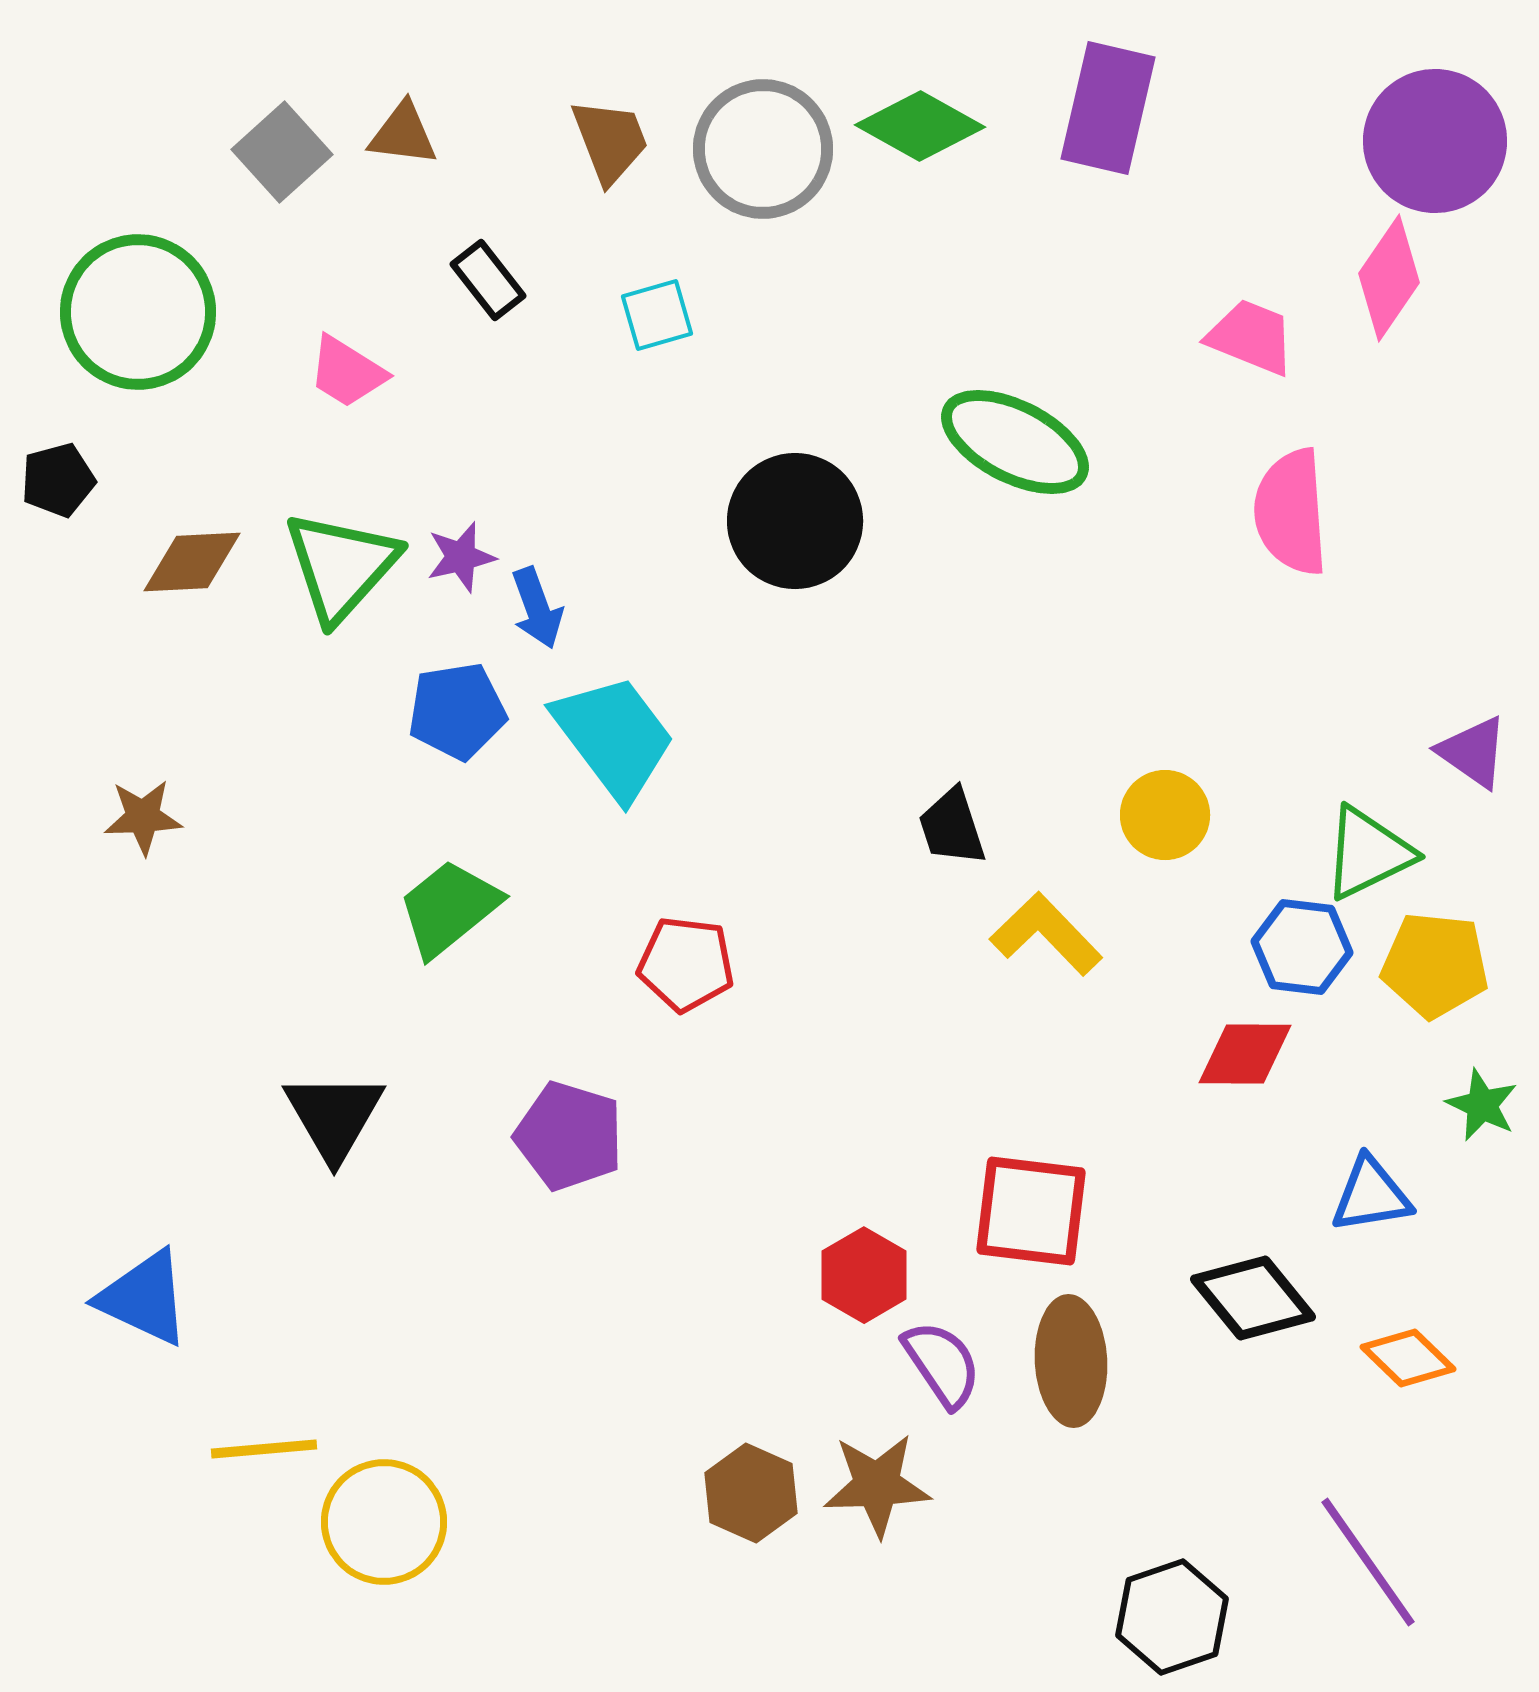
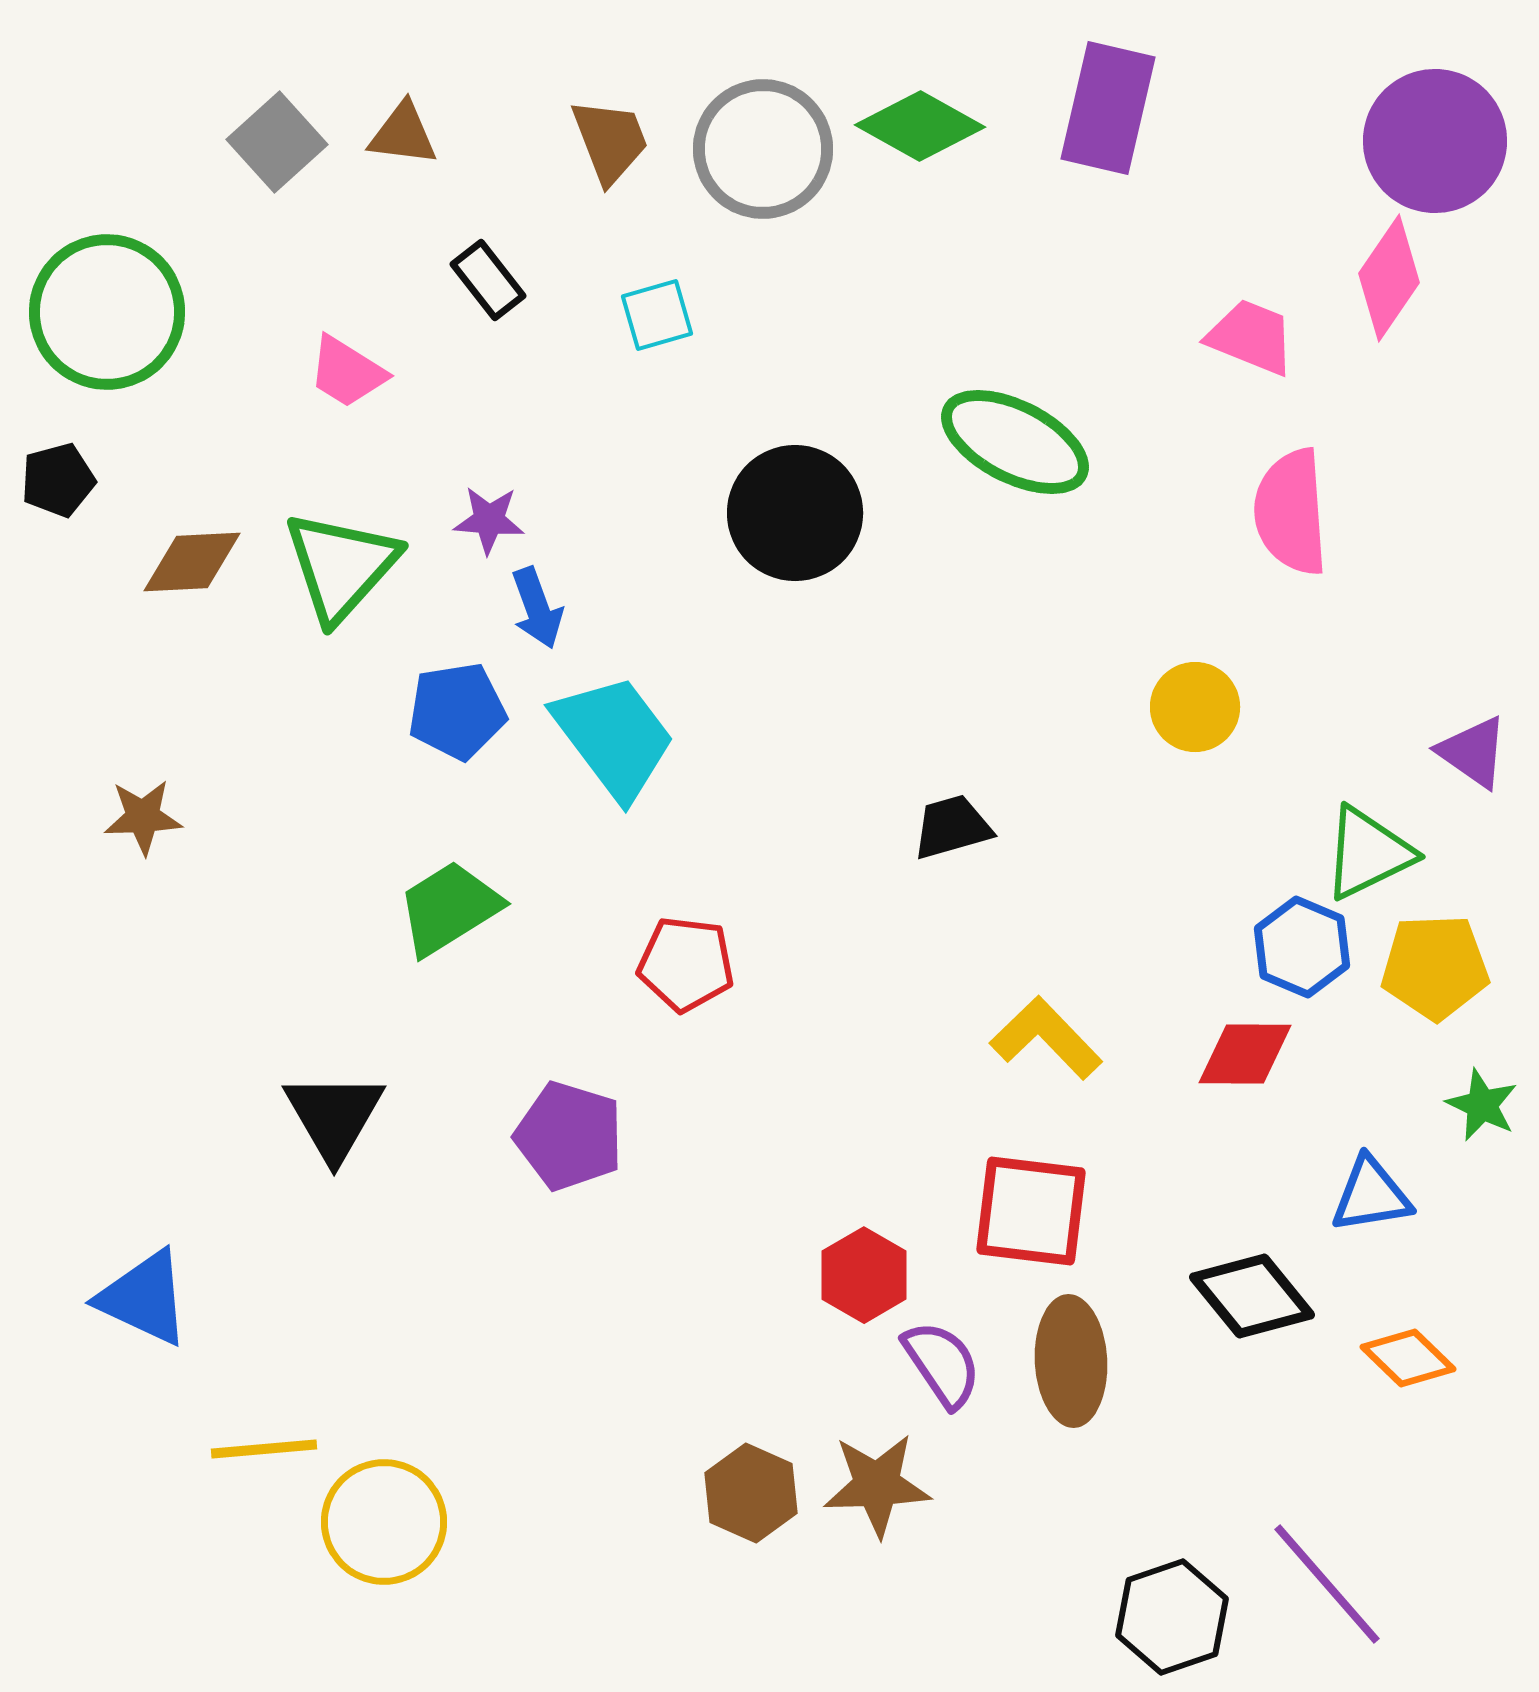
gray square at (282, 152): moved 5 px left, 10 px up
green circle at (138, 312): moved 31 px left
black circle at (795, 521): moved 8 px up
purple star at (461, 557): moved 28 px right, 37 px up; rotated 18 degrees clockwise
yellow circle at (1165, 815): moved 30 px right, 108 px up
black trapezoid at (952, 827): rotated 92 degrees clockwise
green trapezoid at (449, 908): rotated 7 degrees clockwise
yellow L-shape at (1046, 934): moved 104 px down
blue hexagon at (1302, 947): rotated 16 degrees clockwise
yellow pentagon at (1435, 965): moved 2 px down; rotated 8 degrees counterclockwise
black diamond at (1253, 1298): moved 1 px left, 2 px up
purple line at (1368, 1562): moved 41 px left, 22 px down; rotated 6 degrees counterclockwise
